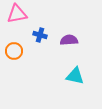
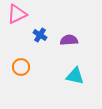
pink triangle: rotated 15 degrees counterclockwise
blue cross: rotated 16 degrees clockwise
orange circle: moved 7 px right, 16 px down
